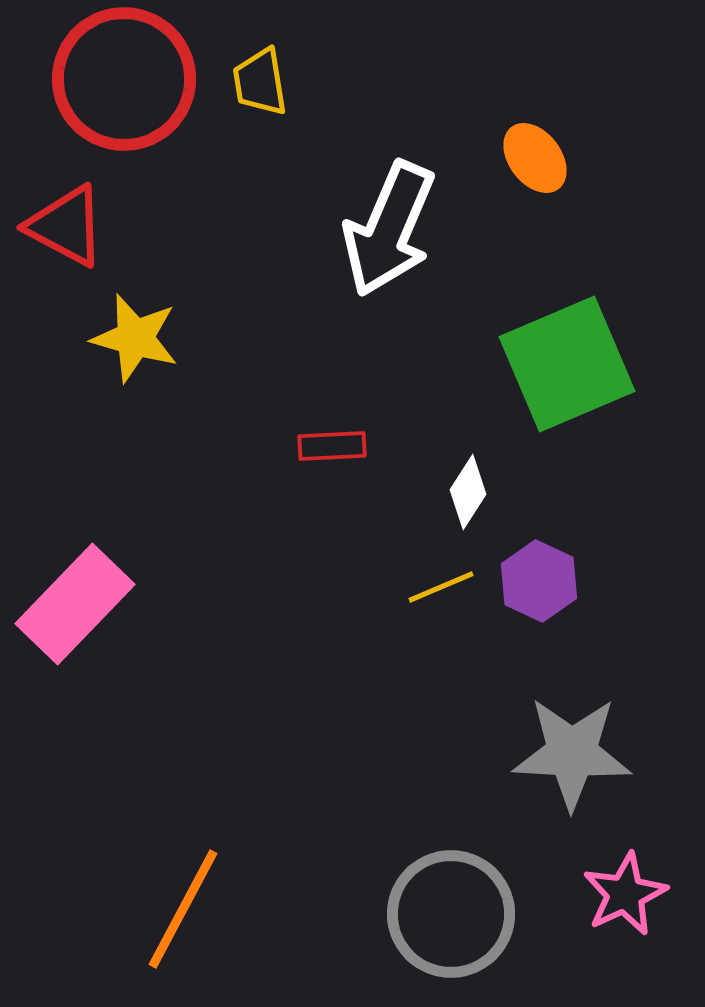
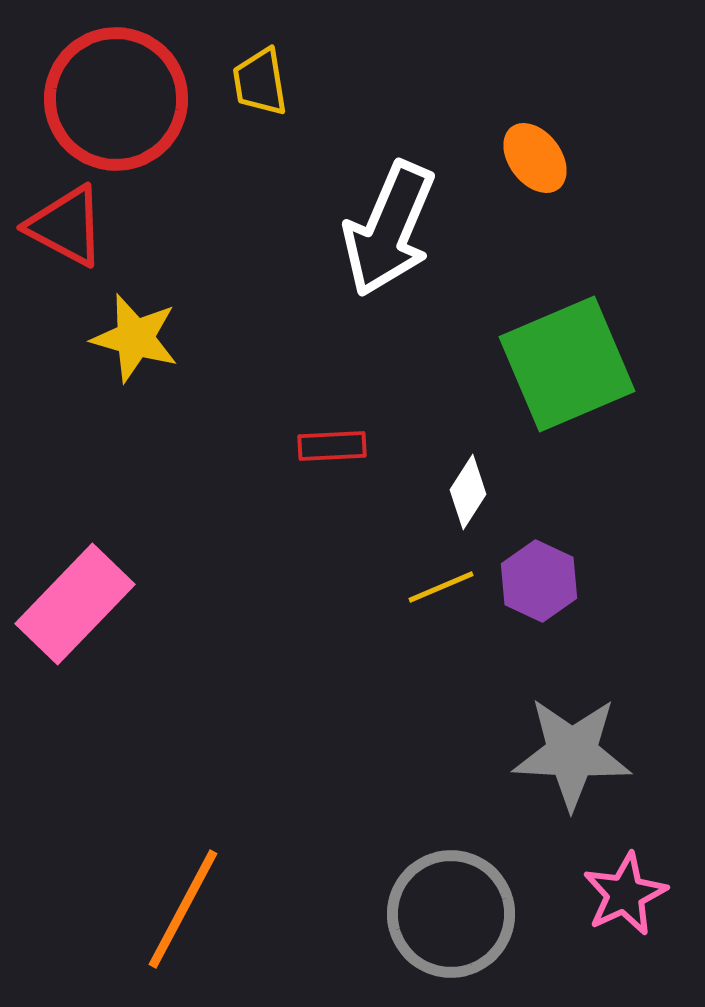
red circle: moved 8 px left, 20 px down
